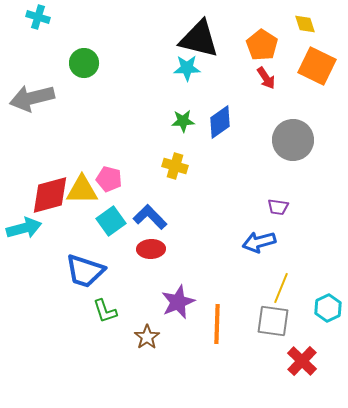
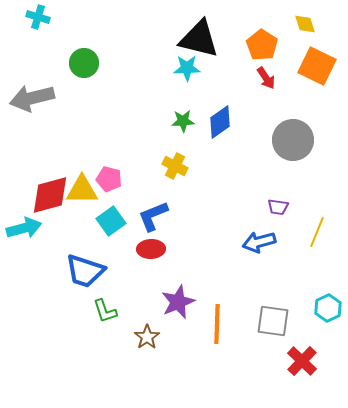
yellow cross: rotated 10 degrees clockwise
blue L-shape: moved 3 px right, 1 px up; rotated 68 degrees counterclockwise
yellow line: moved 36 px right, 56 px up
